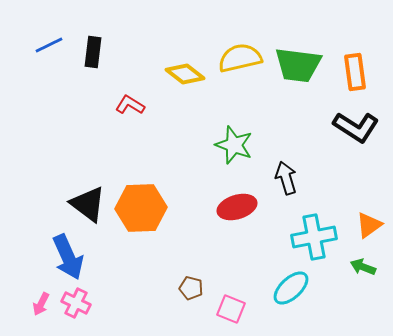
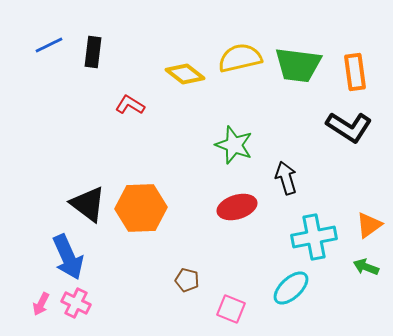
black L-shape: moved 7 px left
green arrow: moved 3 px right
brown pentagon: moved 4 px left, 8 px up
